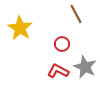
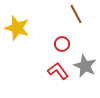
yellow star: moved 3 px left; rotated 15 degrees counterclockwise
gray star: moved 1 px up
red L-shape: rotated 25 degrees clockwise
